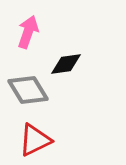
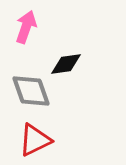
pink arrow: moved 2 px left, 5 px up
gray diamond: moved 3 px right, 1 px down; rotated 12 degrees clockwise
